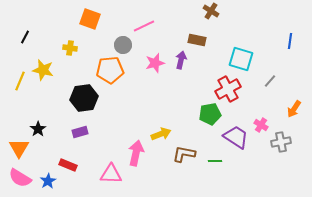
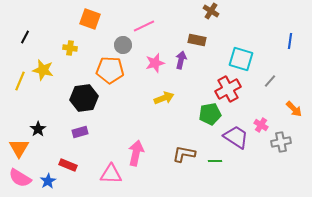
orange pentagon: rotated 8 degrees clockwise
orange arrow: rotated 78 degrees counterclockwise
yellow arrow: moved 3 px right, 36 px up
